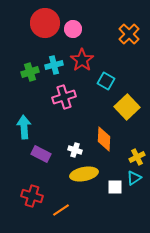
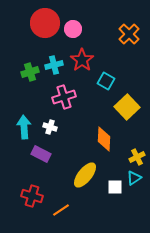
white cross: moved 25 px left, 23 px up
yellow ellipse: moved 1 px right, 1 px down; rotated 40 degrees counterclockwise
